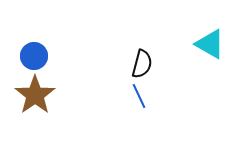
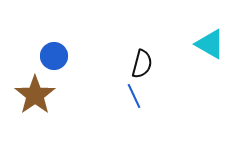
blue circle: moved 20 px right
blue line: moved 5 px left
